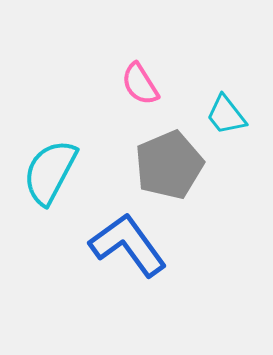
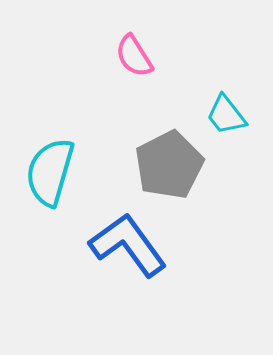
pink semicircle: moved 6 px left, 28 px up
gray pentagon: rotated 4 degrees counterclockwise
cyan semicircle: rotated 12 degrees counterclockwise
